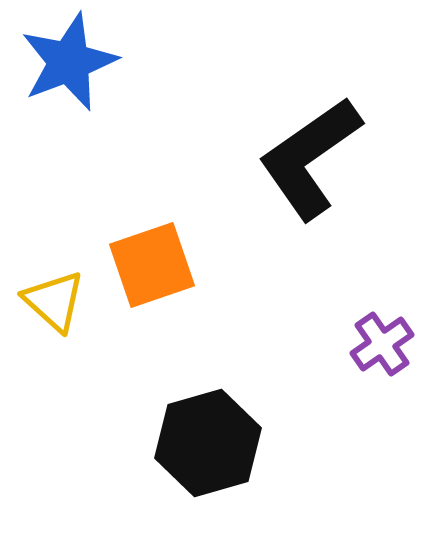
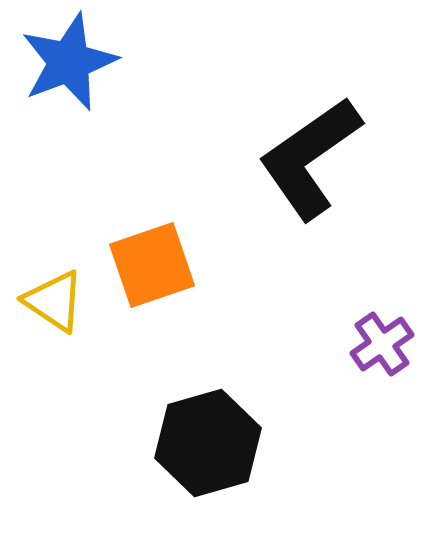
yellow triangle: rotated 8 degrees counterclockwise
